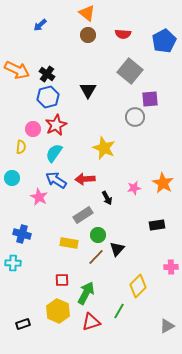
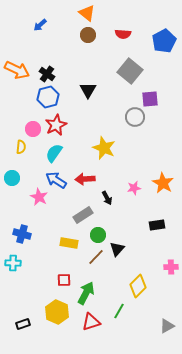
red square at (62, 280): moved 2 px right
yellow hexagon at (58, 311): moved 1 px left, 1 px down
